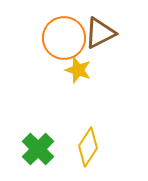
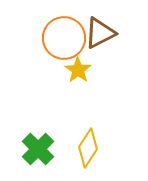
yellow star: rotated 16 degrees clockwise
yellow diamond: moved 1 px down
